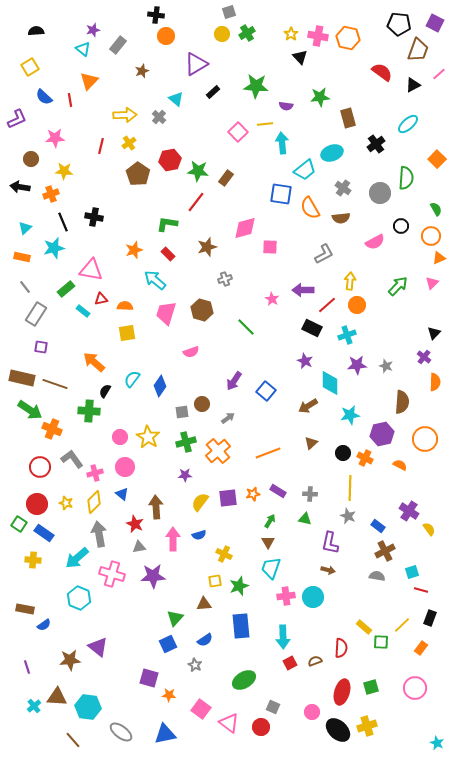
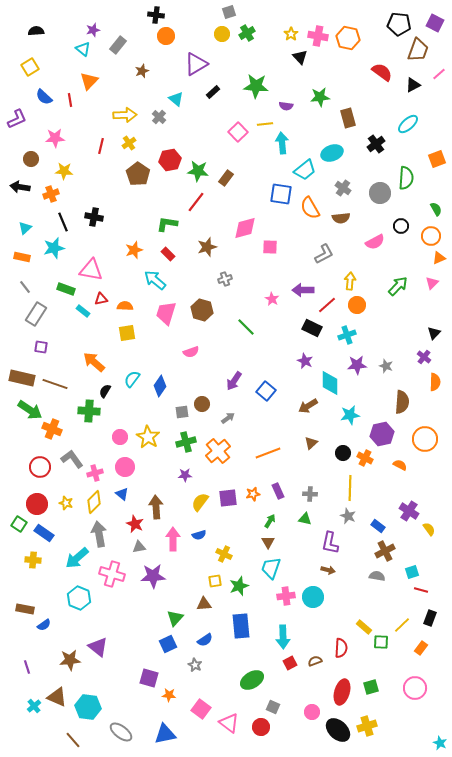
orange square at (437, 159): rotated 24 degrees clockwise
green rectangle at (66, 289): rotated 60 degrees clockwise
purple rectangle at (278, 491): rotated 35 degrees clockwise
green ellipse at (244, 680): moved 8 px right
brown triangle at (57, 697): rotated 20 degrees clockwise
cyan star at (437, 743): moved 3 px right
